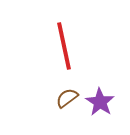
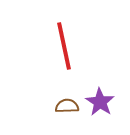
brown semicircle: moved 8 px down; rotated 35 degrees clockwise
